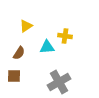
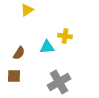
yellow triangle: moved 1 px right, 16 px up
